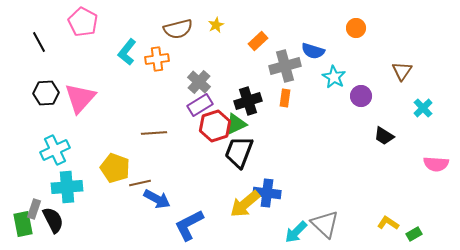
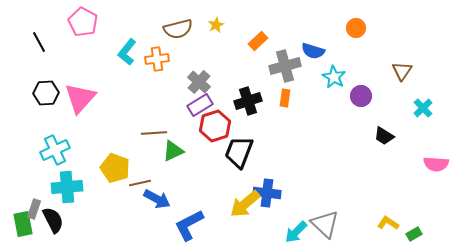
green triangle at (236, 124): moved 63 px left, 27 px down
